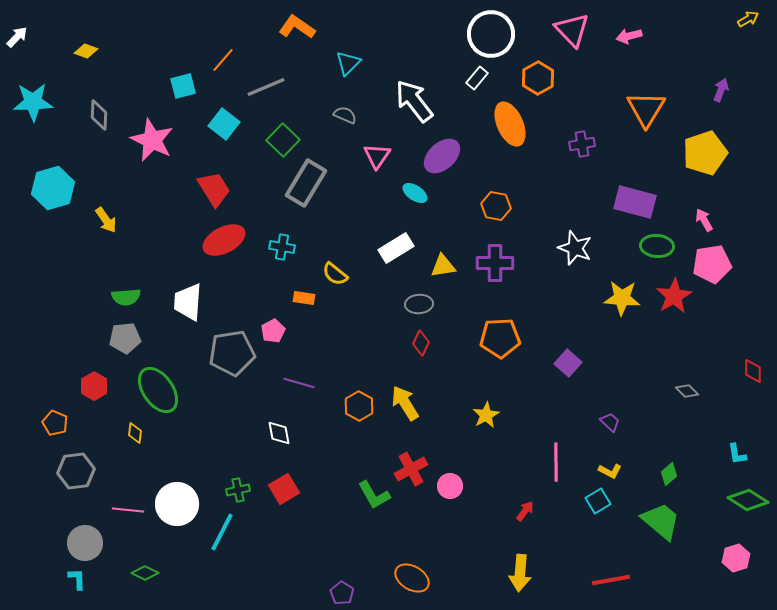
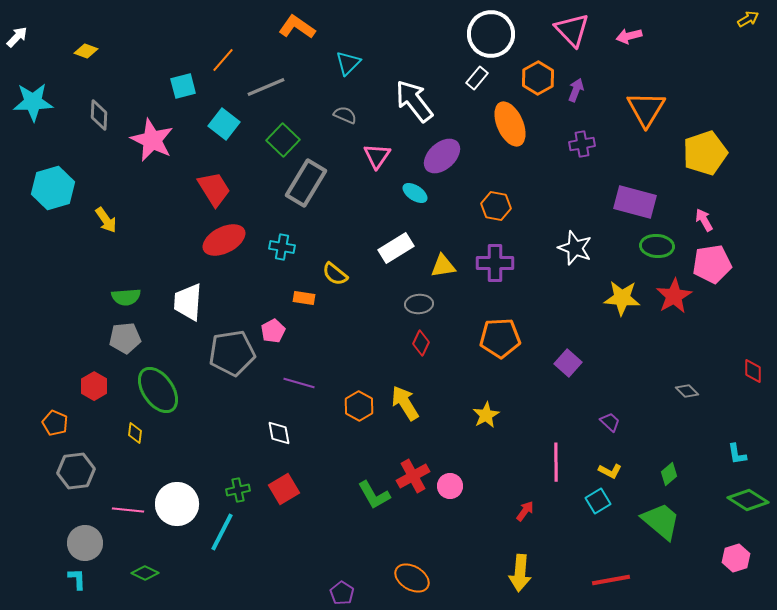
purple arrow at (721, 90): moved 145 px left
red cross at (411, 469): moved 2 px right, 7 px down
